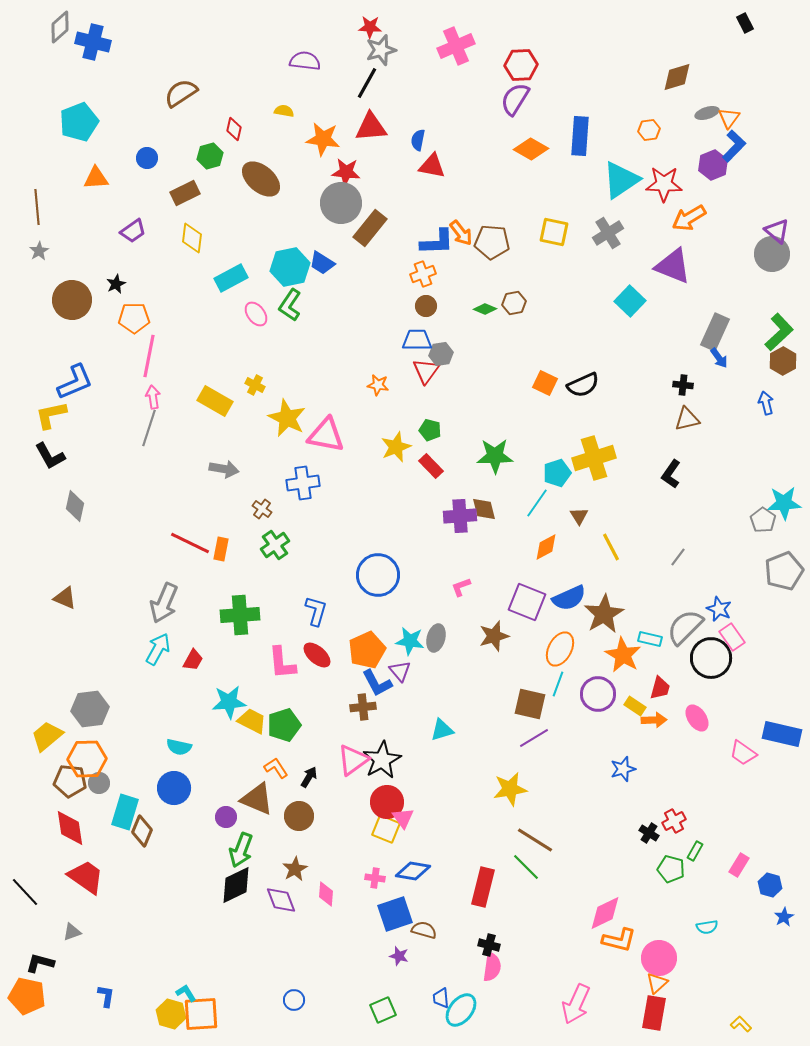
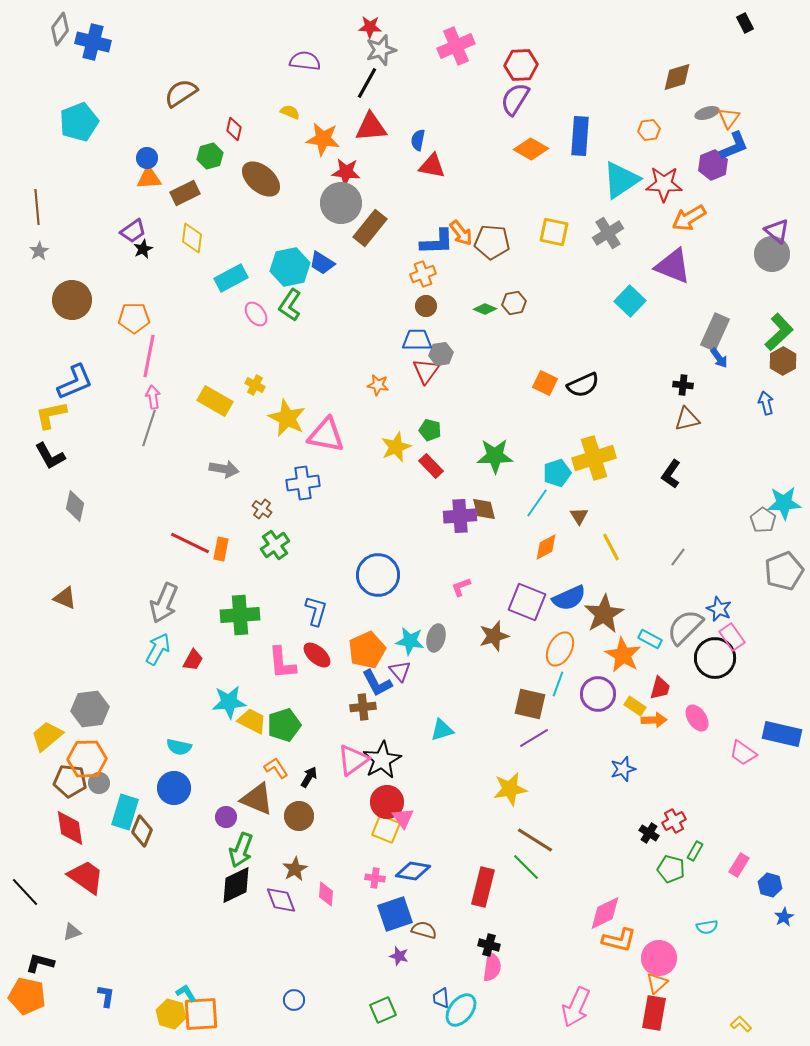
gray diamond at (60, 27): moved 2 px down; rotated 12 degrees counterclockwise
yellow semicircle at (284, 111): moved 6 px right, 1 px down; rotated 12 degrees clockwise
blue L-shape at (734, 146): rotated 24 degrees clockwise
orange triangle at (96, 178): moved 53 px right
black star at (116, 284): moved 27 px right, 35 px up
cyan rectangle at (650, 639): rotated 15 degrees clockwise
black circle at (711, 658): moved 4 px right
pink arrow at (576, 1004): moved 3 px down
